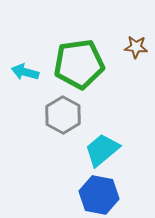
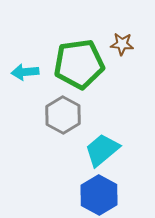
brown star: moved 14 px left, 3 px up
cyan arrow: rotated 20 degrees counterclockwise
blue hexagon: rotated 18 degrees clockwise
